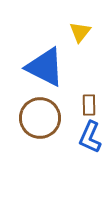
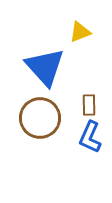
yellow triangle: rotated 30 degrees clockwise
blue triangle: rotated 21 degrees clockwise
